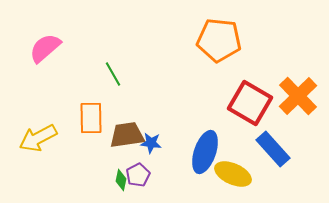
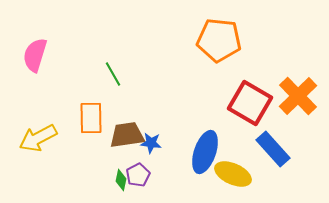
pink semicircle: moved 10 px left, 7 px down; rotated 32 degrees counterclockwise
